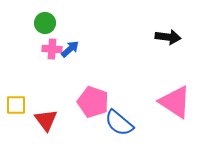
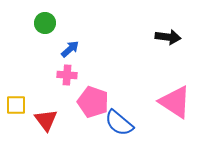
pink cross: moved 15 px right, 26 px down
